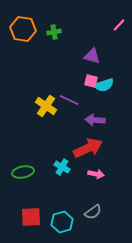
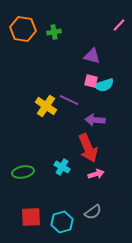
red arrow: rotated 92 degrees clockwise
pink arrow: rotated 28 degrees counterclockwise
